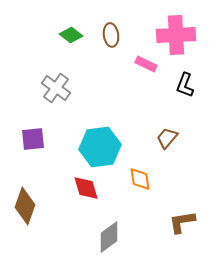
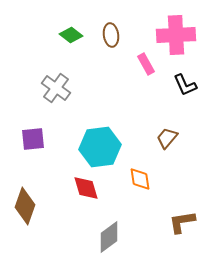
pink rectangle: rotated 35 degrees clockwise
black L-shape: rotated 45 degrees counterclockwise
